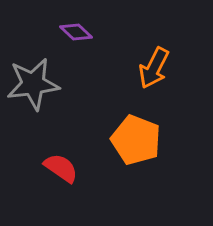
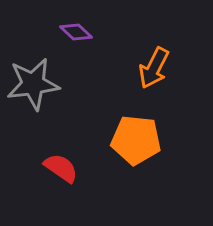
orange pentagon: rotated 15 degrees counterclockwise
